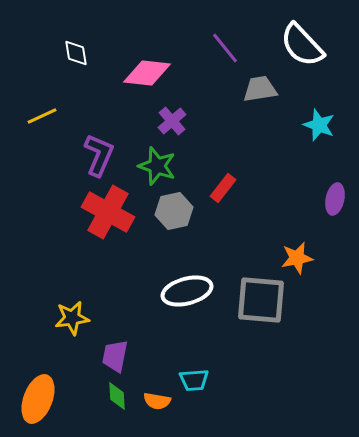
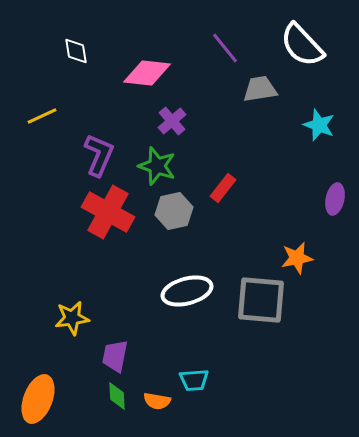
white diamond: moved 2 px up
